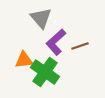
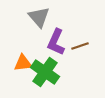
gray triangle: moved 2 px left, 1 px up
purple L-shape: rotated 24 degrees counterclockwise
orange triangle: moved 1 px left, 3 px down
